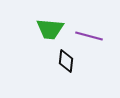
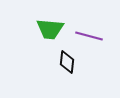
black diamond: moved 1 px right, 1 px down
